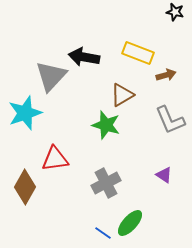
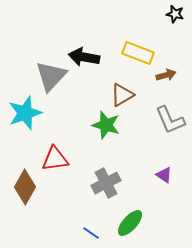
black star: moved 2 px down
blue line: moved 12 px left
